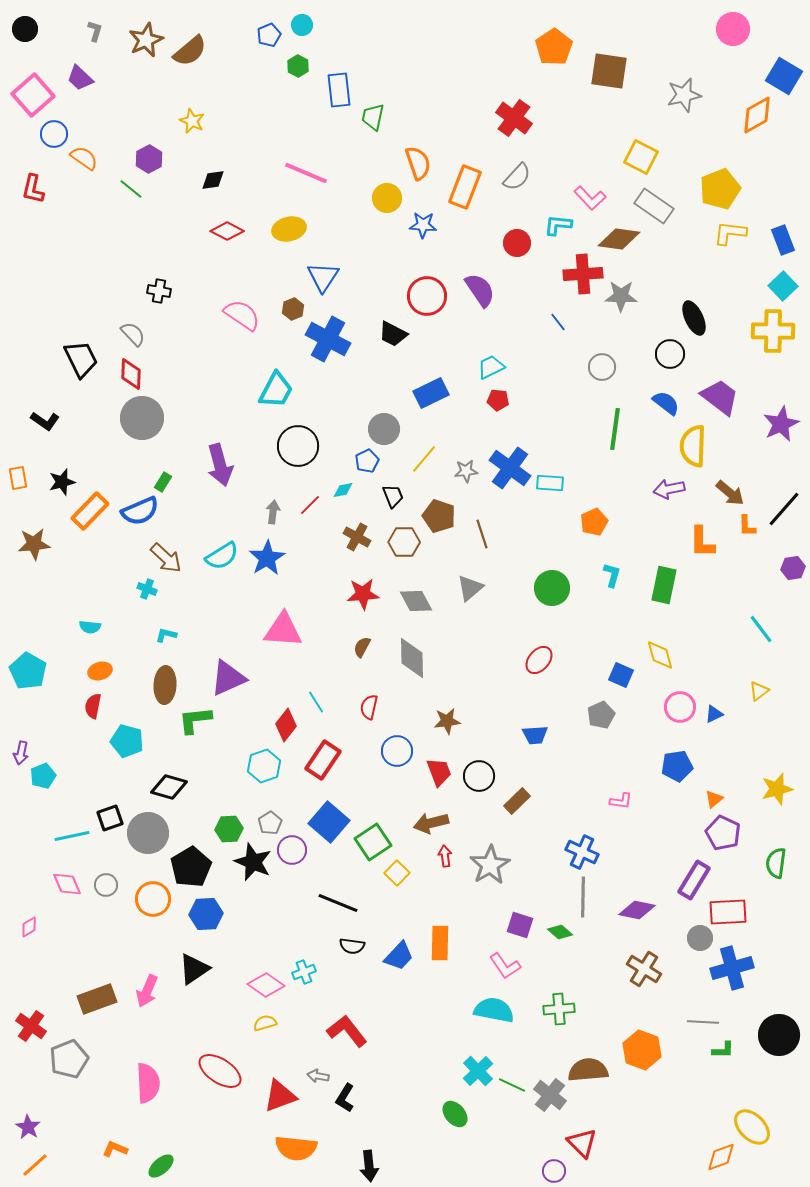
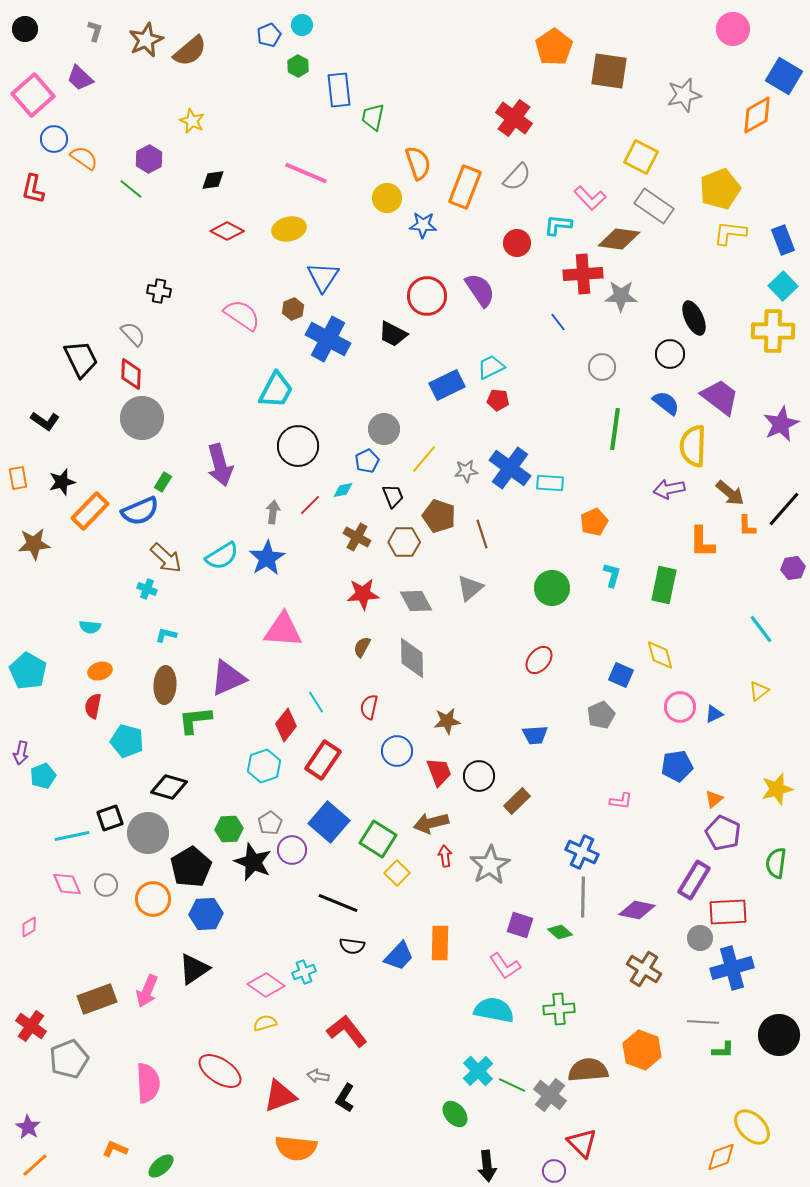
blue circle at (54, 134): moved 5 px down
blue rectangle at (431, 393): moved 16 px right, 8 px up
green square at (373, 842): moved 5 px right, 3 px up; rotated 24 degrees counterclockwise
black arrow at (369, 1166): moved 118 px right
